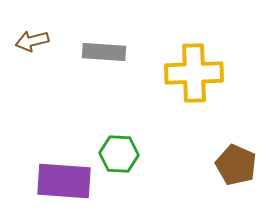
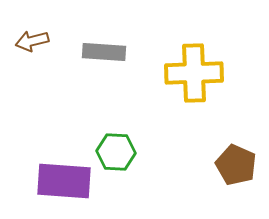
green hexagon: moved 3 px left, 2 px up
